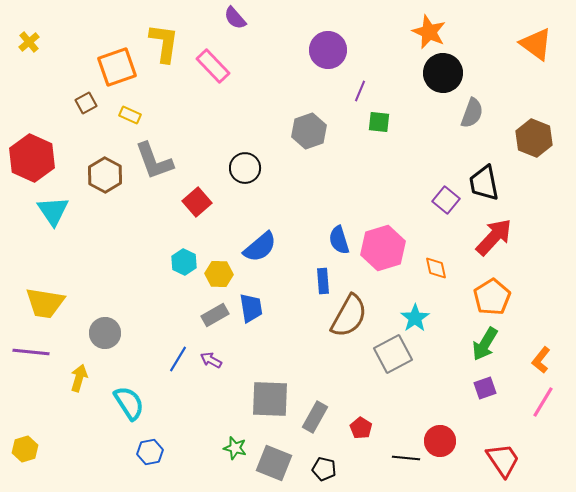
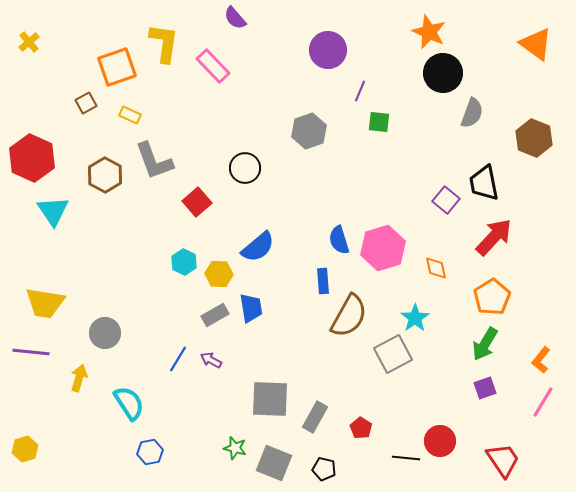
blue semicircle at (260, 247): moved 2 px left
